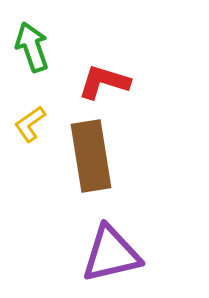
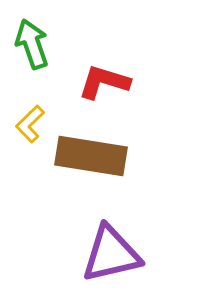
green arrow: moved 3 px up
yellow L-shape: rotated 9 degrees counterclockwise
brown rectangle: rotated 72 degrees counterclockwise
